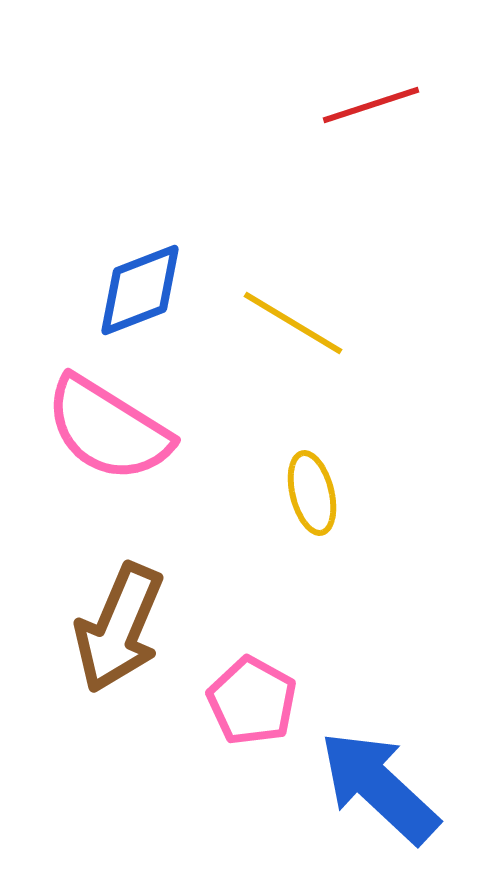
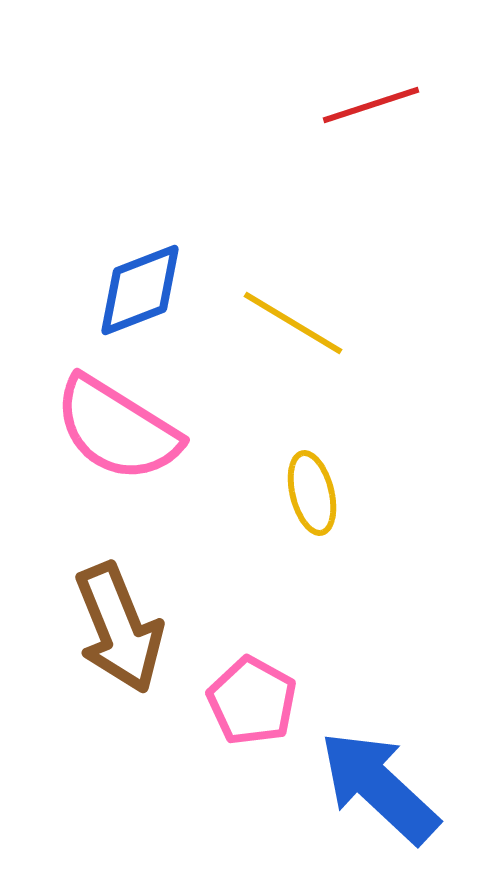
pink semicircle: moved 9 px right
brown arrow: rotated 45 degrees counterclockwise
